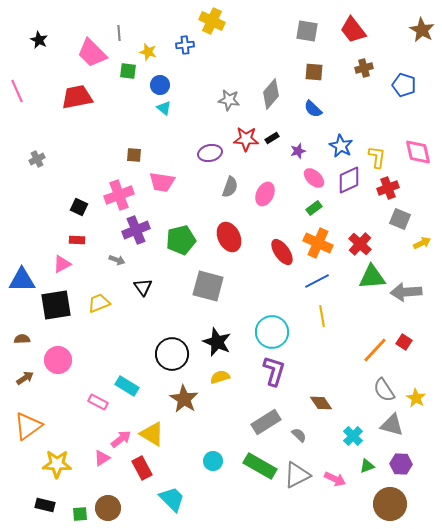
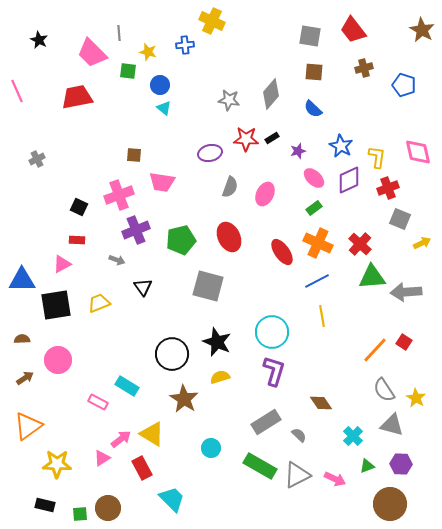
gray square at (307, 31): moved 3 px right, 5 px down
cyan circle at (213, 461): moved 2 px left, 13 px up
